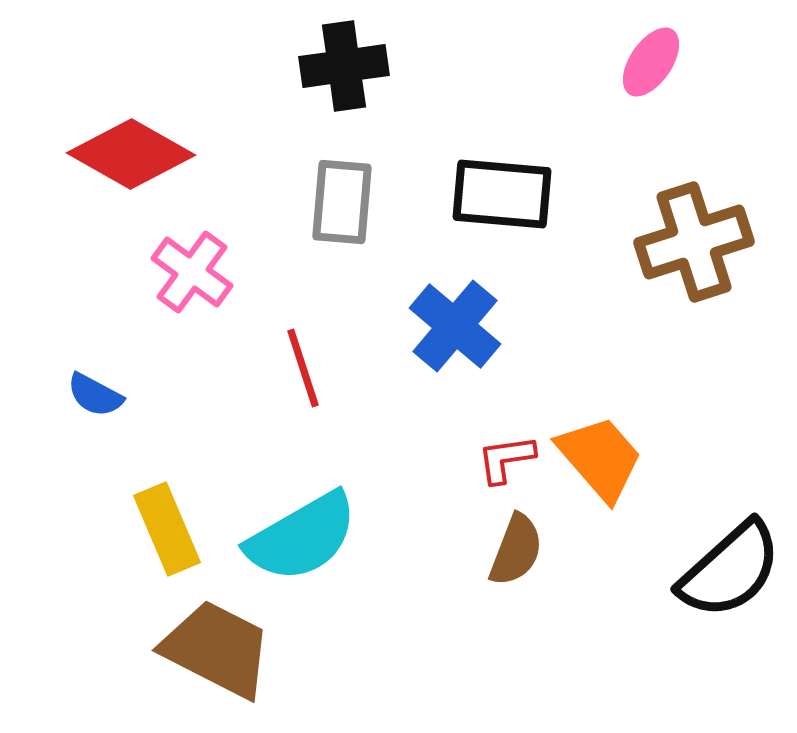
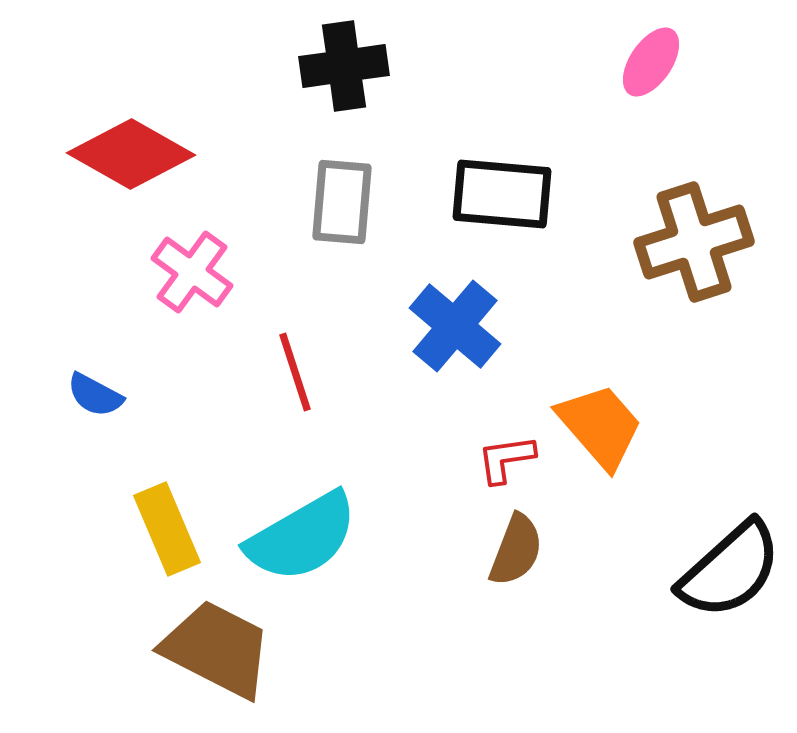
red line: moved 8 px left, 4 px down
orange trapezoid: moved 32 px up
